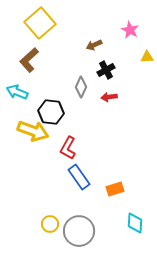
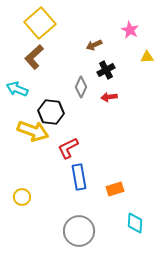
brown L-shape: moved 5 px right, 3 px up
cyan arrow: moved 3 px up
red L-shape: rotated 35 degrees clockwise
blue rectangle: rotated 25 degrees clockwise
yellow circle: moved 28 px left, 27 px up
